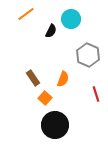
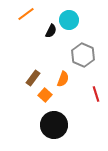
cyan circle: moved 2 px left, 1 px down
gray hexagon: moved 5 px left
brown rectangle: rotated 70 degrees clockwise
orange square: moved 3 px up
black circle: moved 1 px left
